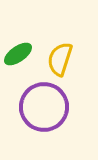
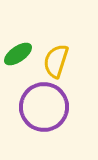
yellow semicircle: moved 4 px left, 2 px down
